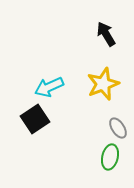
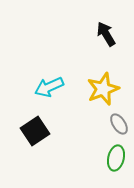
yellow star: moved 5 px down
black square: moved 12 px down
gray ellipse: moved 1 px right, 4 px up
green ellipse: moved 6 px right, 1 px down
